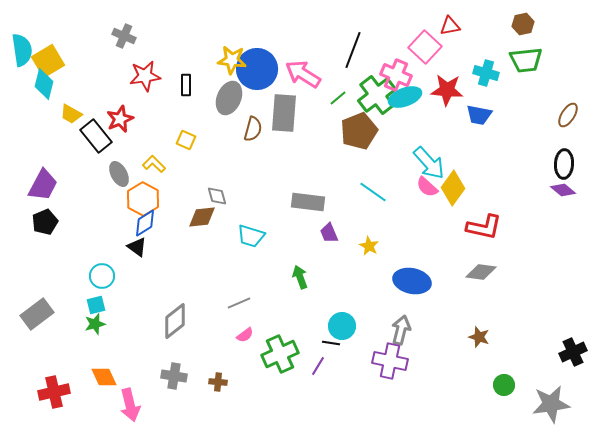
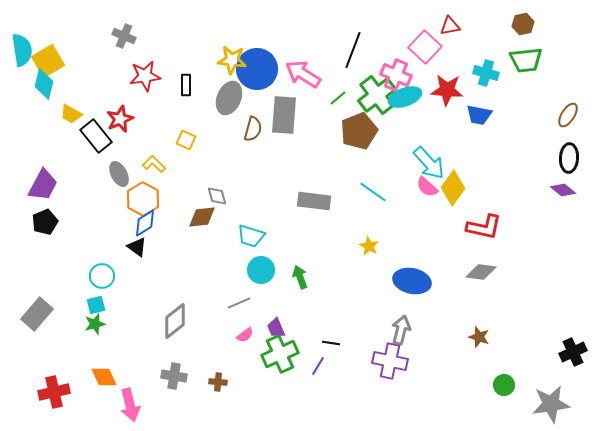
gray rectangle at (284, 113): moved 2 px down
black ellipse at (564, 164): moved 5 px right, 6 px up
gray rectangle at (308, 202): moved 6 px right, 1 px up
purple trapezoid at (329, 233): moved 53 px left, 95 px down
gray rectangle at (37, 314): rotated 12 degrees counterclockwise
cyan circle at (342, 326): moved 81 px left, 56 px up
